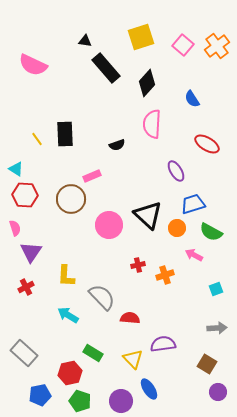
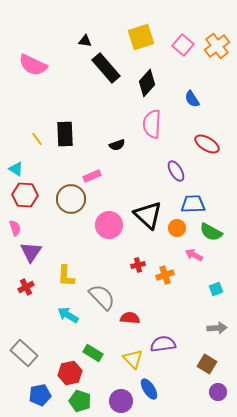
blue trapezoid at (193, 204): rotated 15 degrees clockwise
